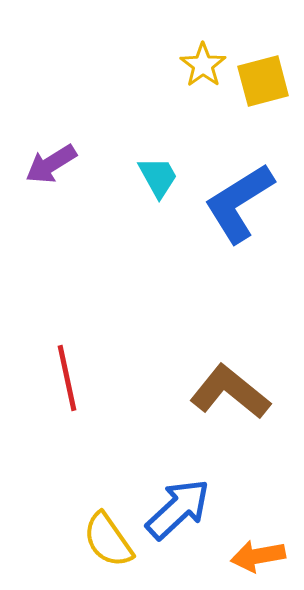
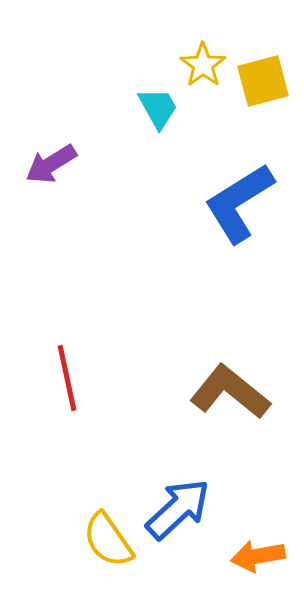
cyan trapezoid: moved 69 px up
